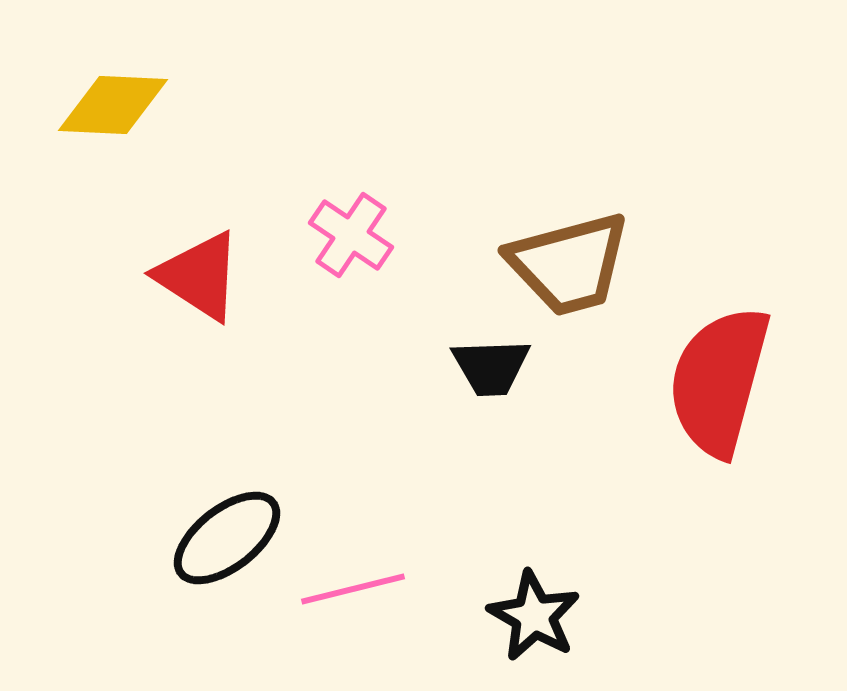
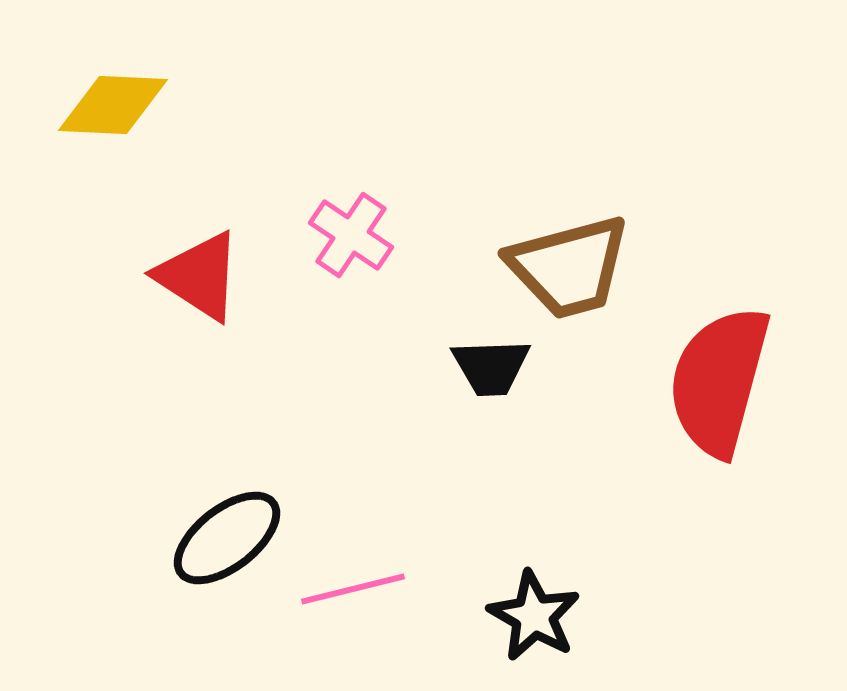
brown trapezoid: moved 3 px down
